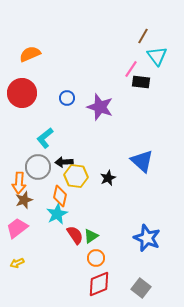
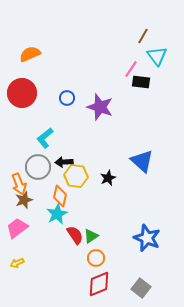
orange arrow: moved 1 px down; rotated 25 degrees counterclockwise
